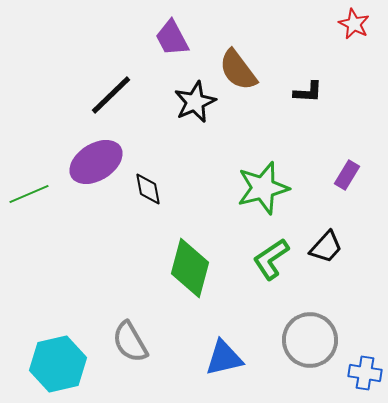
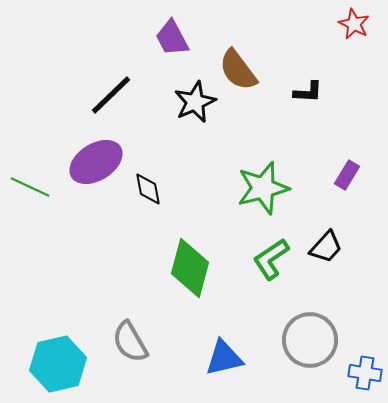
green line: moved 1 px right, 7 px up; rotated 48 degrees clockwise
